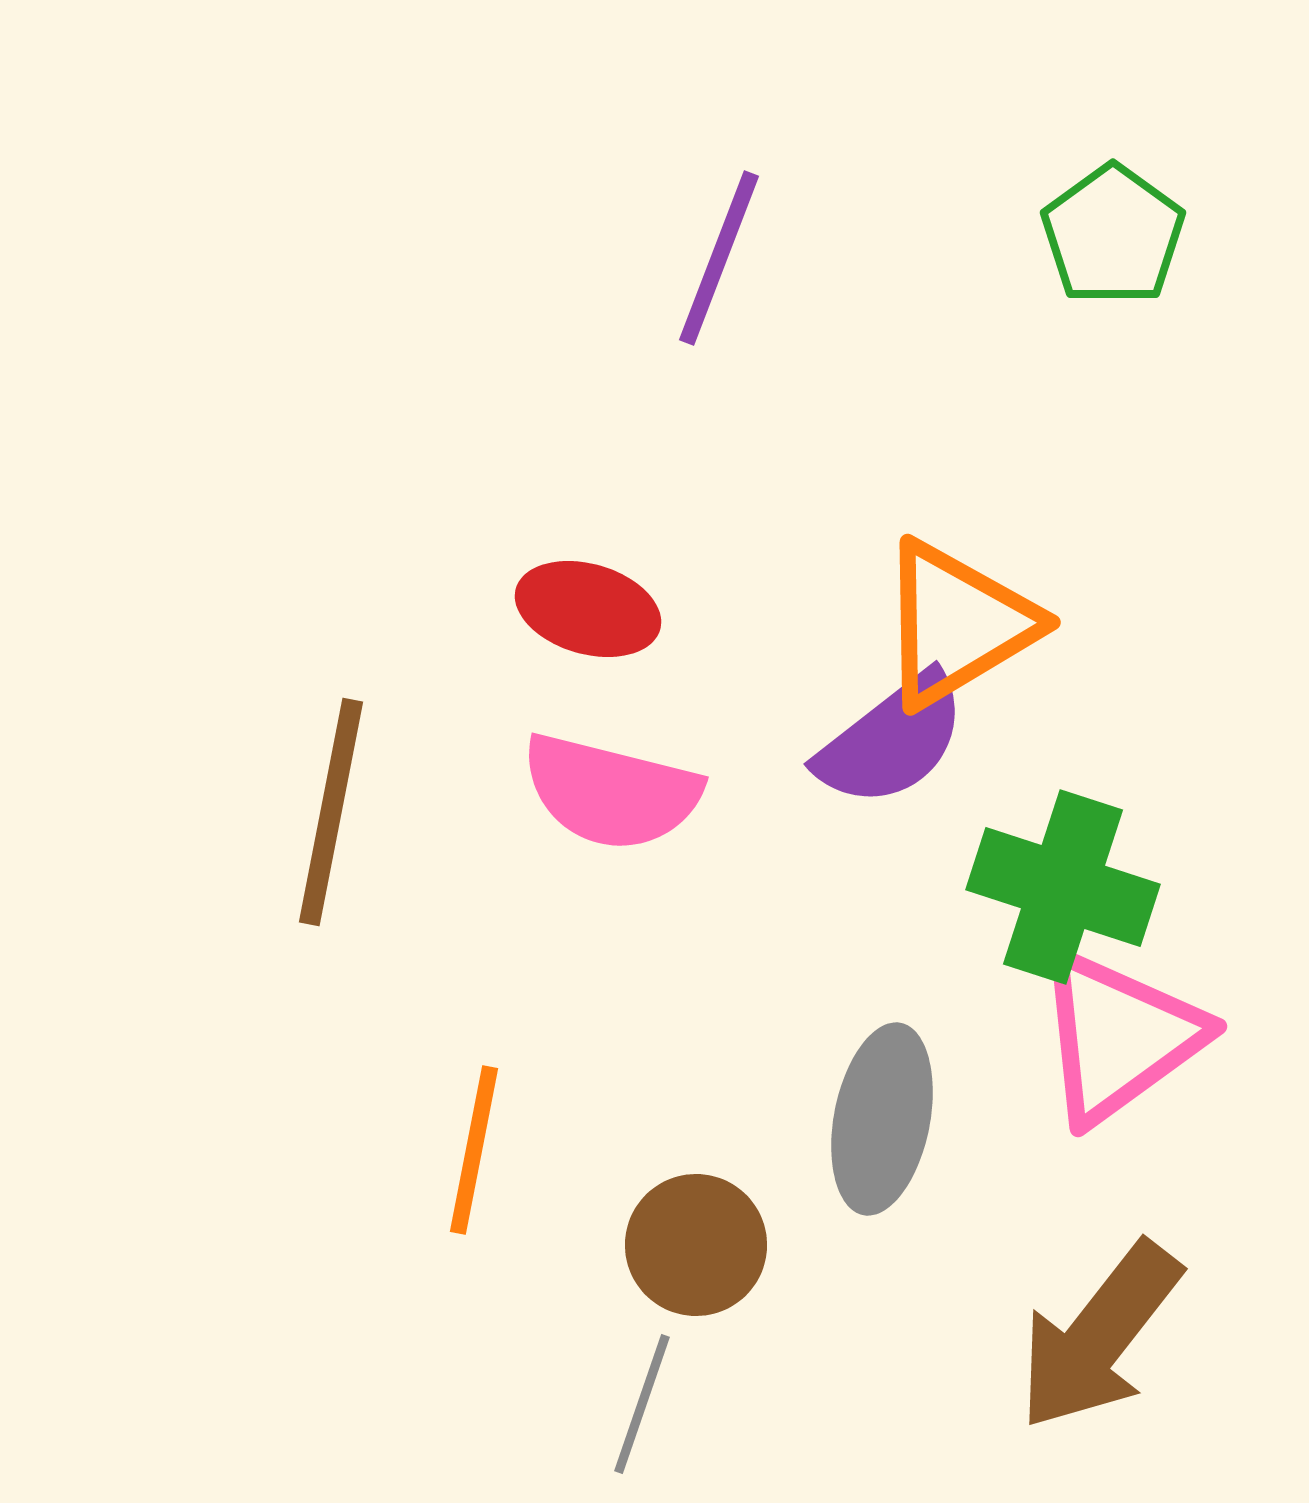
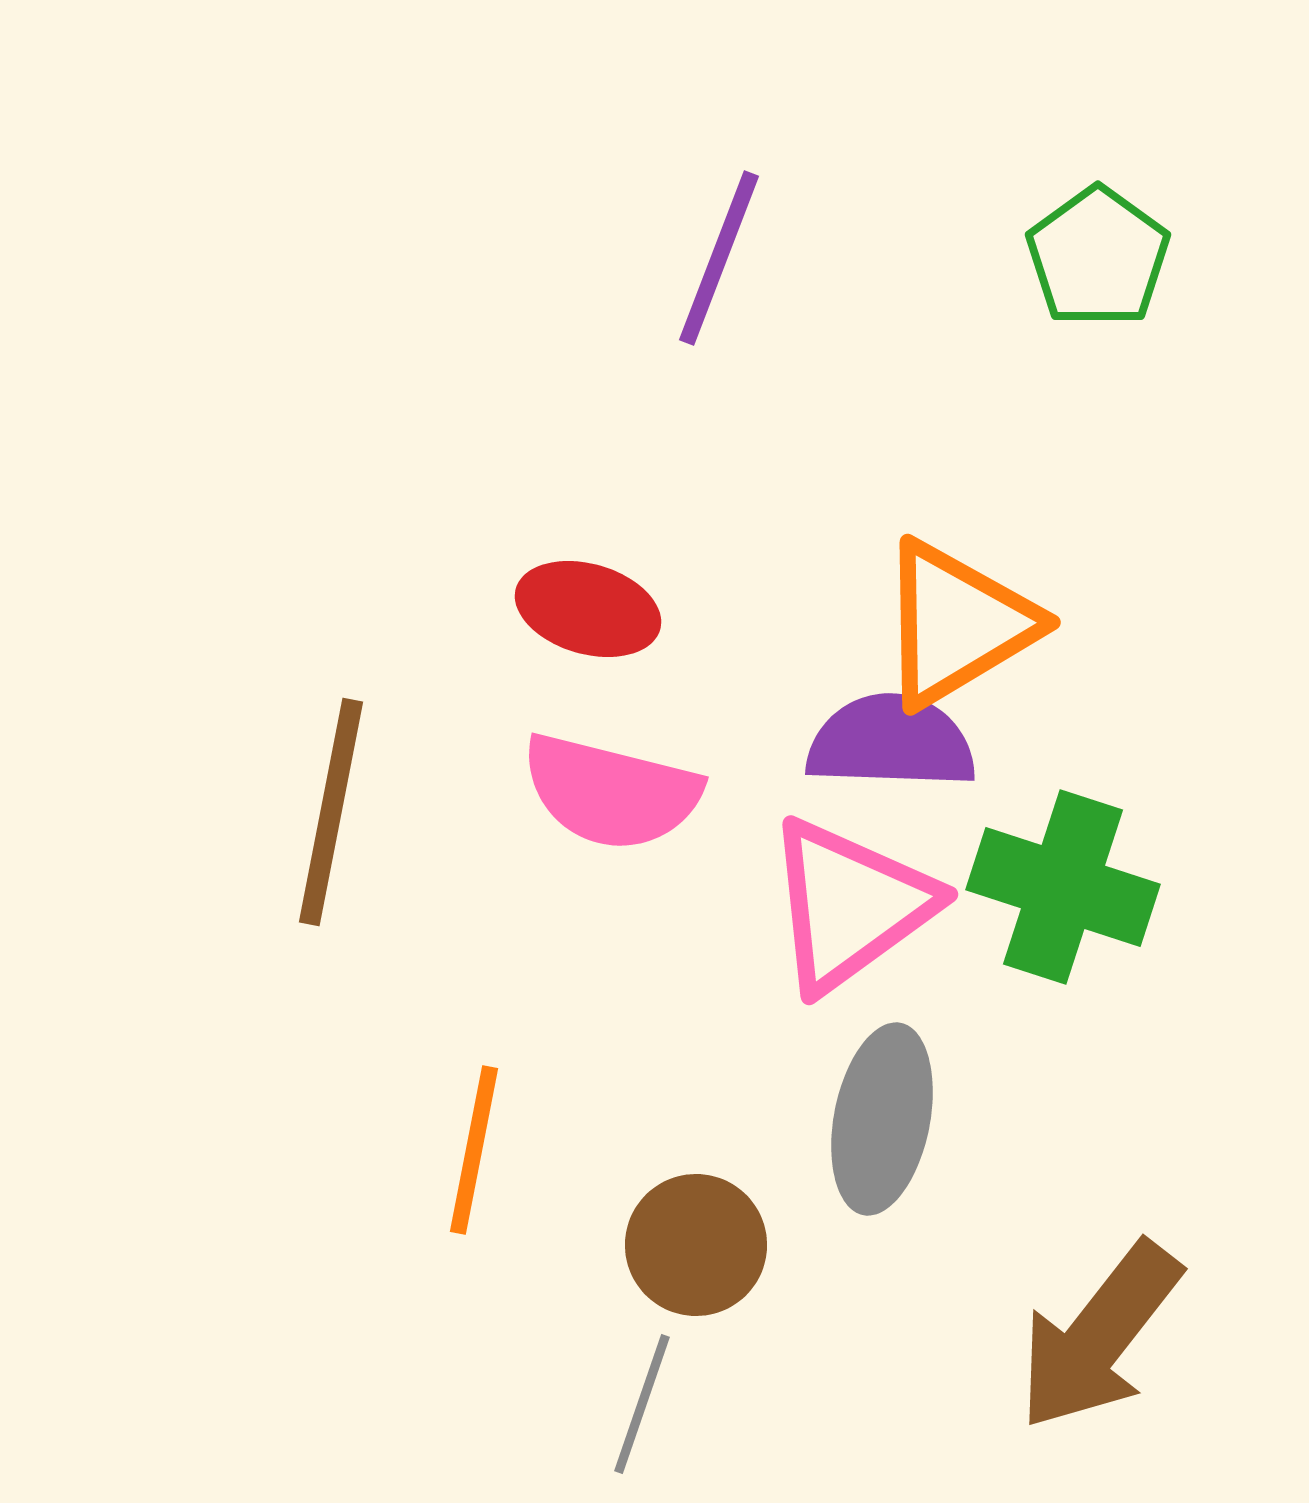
green pentagon: moved 15 px left, 22 px down
purple semicircle: moved 1 px left, 2 px down; rotated 140 degrees counterclockwise
pink triangle: moved 269 px left, 132 px up
